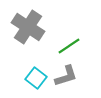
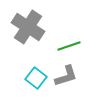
green line: rotated 15 degrees clockwise
